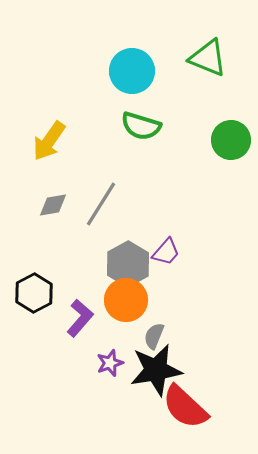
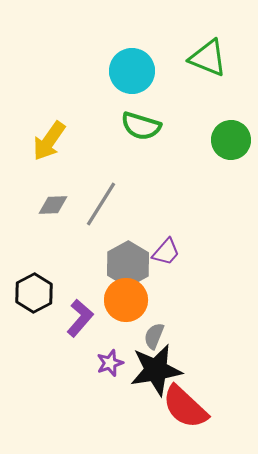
gray diamond: rotated 8 degrees clockwise
